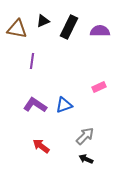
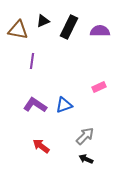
brown triangle: moved 1 px right, 1 px down
